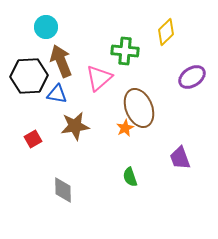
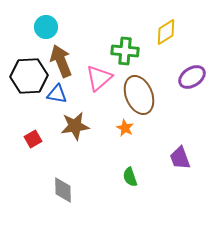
yellow diamond: rotated 12 degrees clockwise
brown ellipse: moved 13 px up
orange star: rotated 18 degrees counterclockwise
